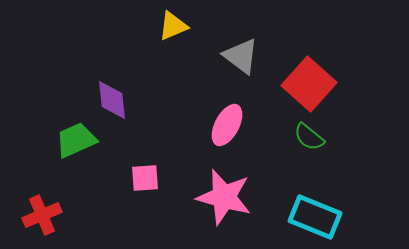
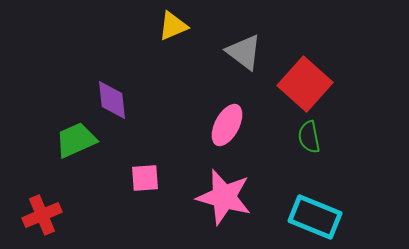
gray triangle: moved 3 px right, 4 px up
red square: moved 4 px left
green semicircle: rotated 40 degrees clockwise
